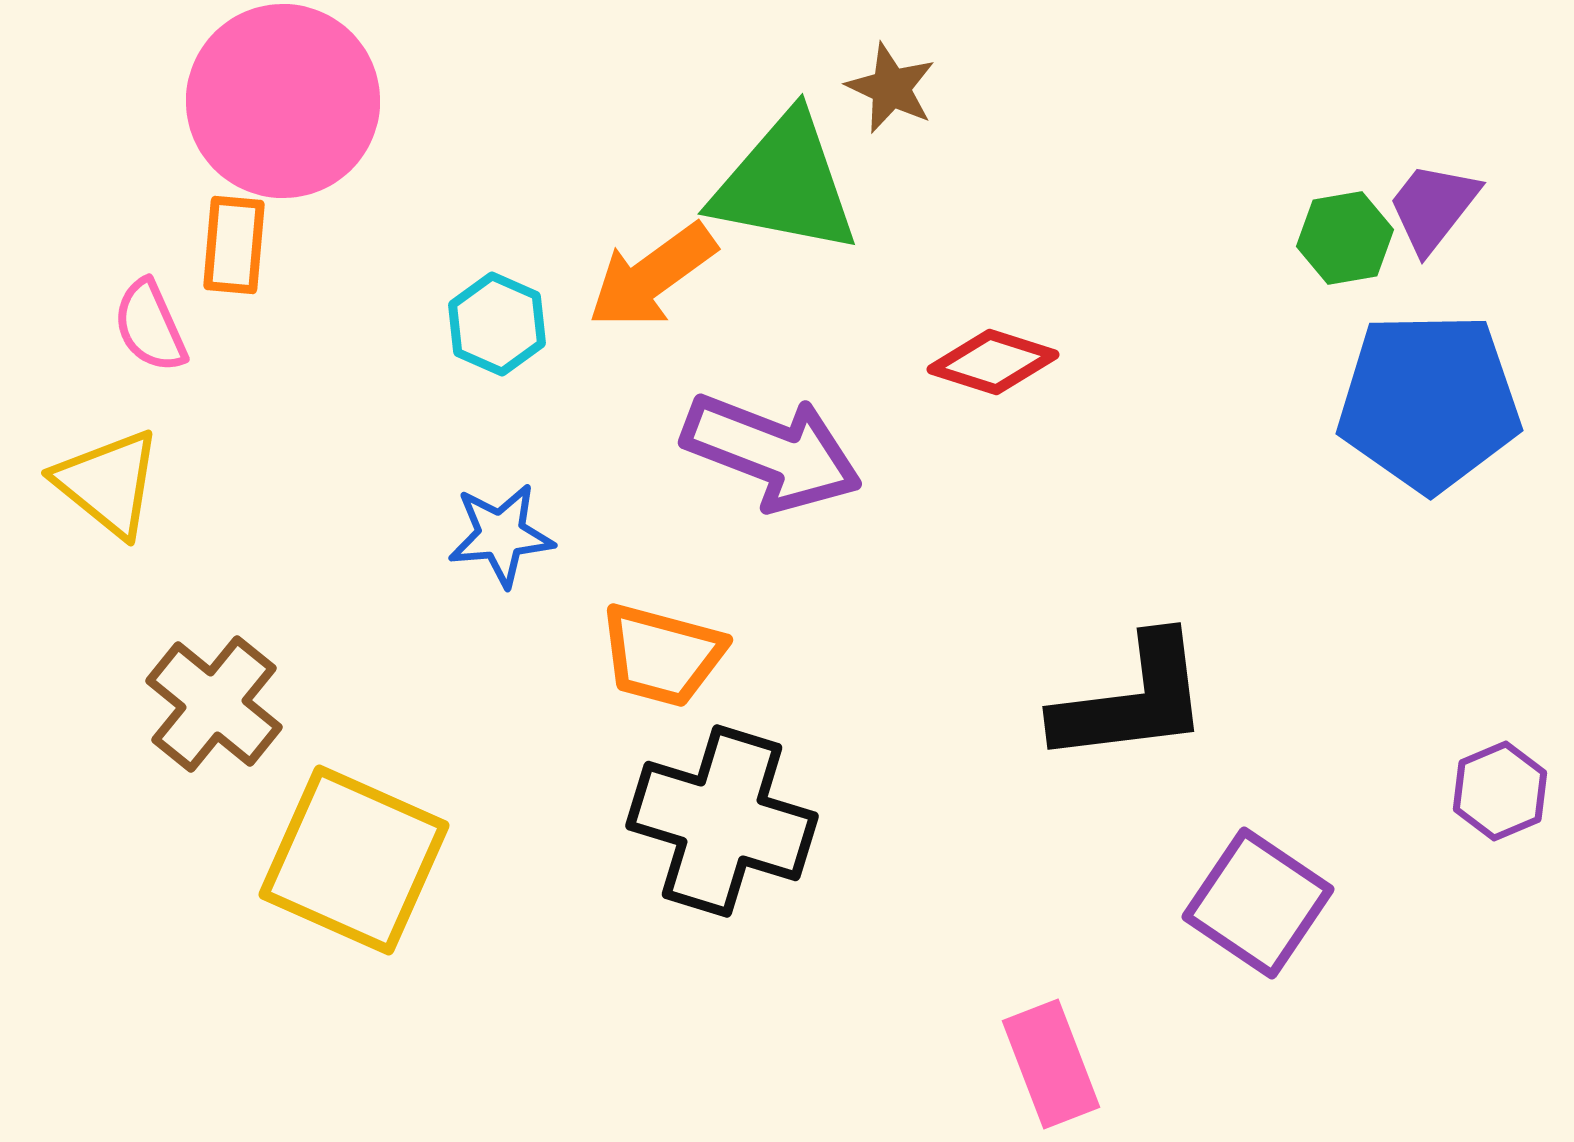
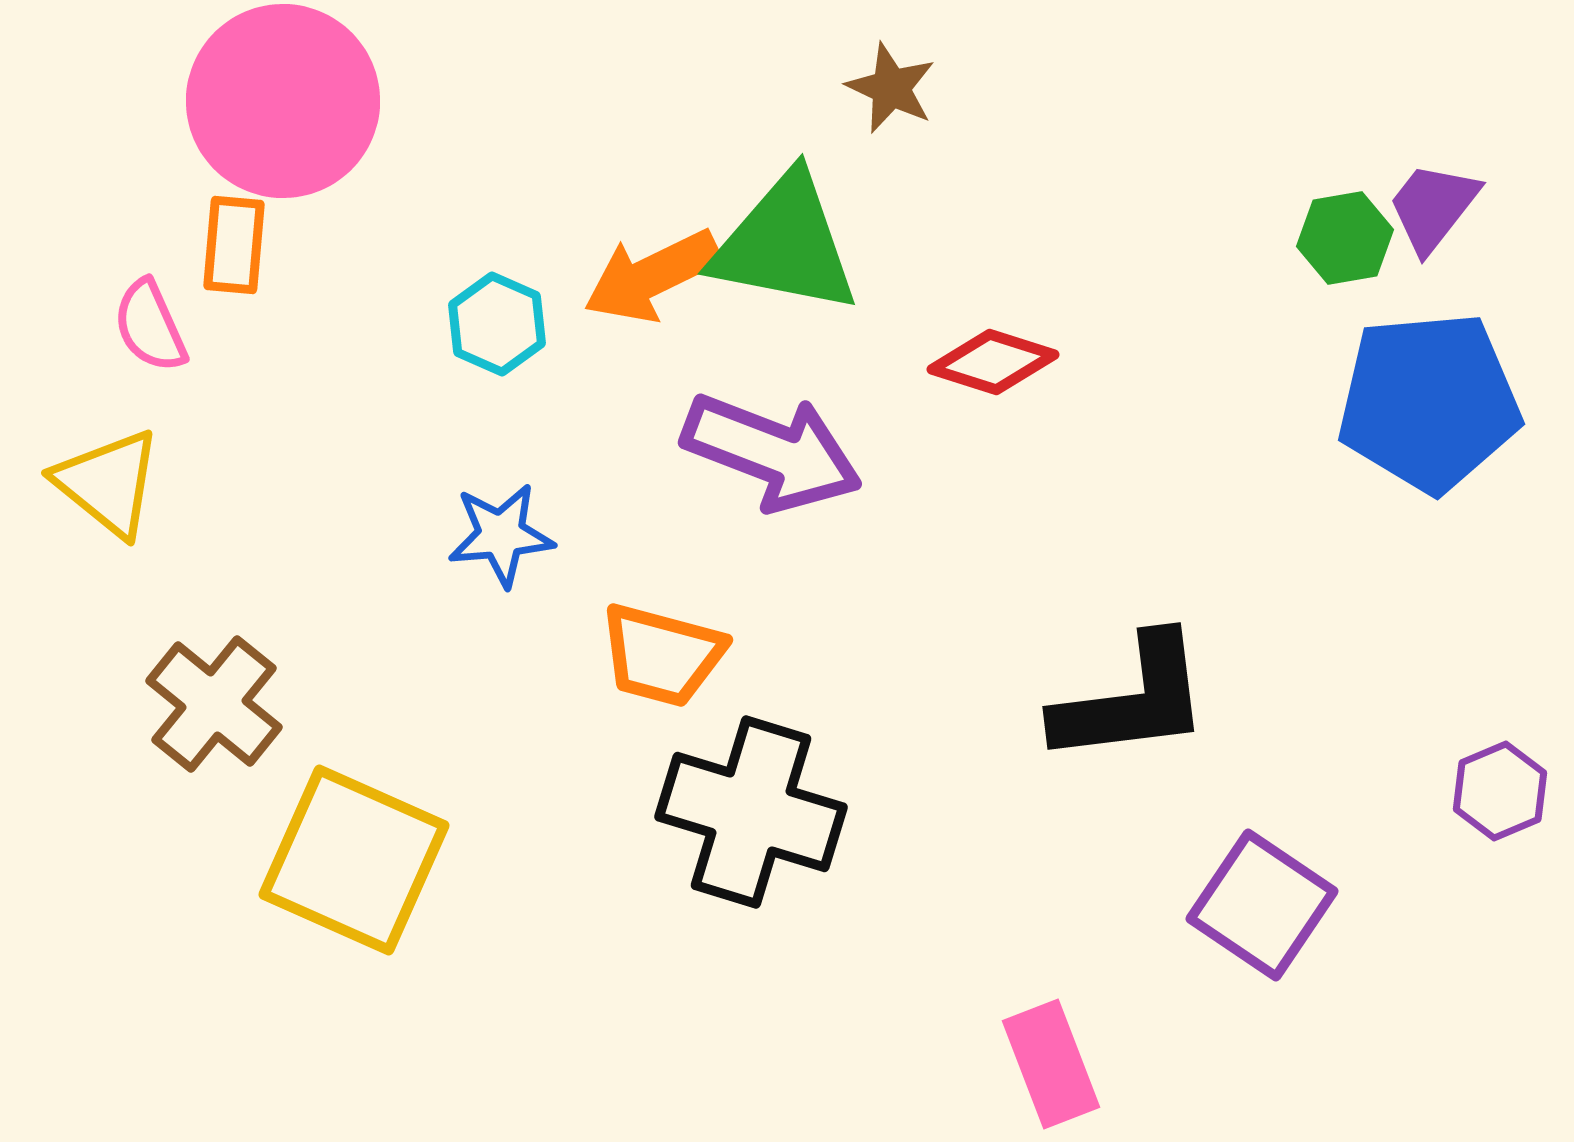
green triangle: moved 60 px down
orange arrow: rotated 10 degrees clockwise
blue pentagon: rotated 4 degrees counterclockwise
black cross: moved 29 px right, 9 px up
purple square: moved 4 px right, 2 px down
